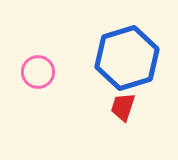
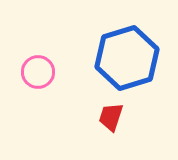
red trapezoid: moved 12 px left, 10 px down
